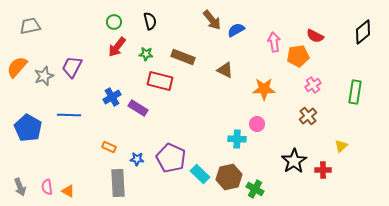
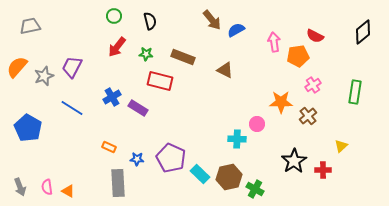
green circle: moved 6 px up
orange star: moved 17 px right, 13 px down
blue line: moved 3 px right, 7 px up; rotated 30 degrees clockwise
